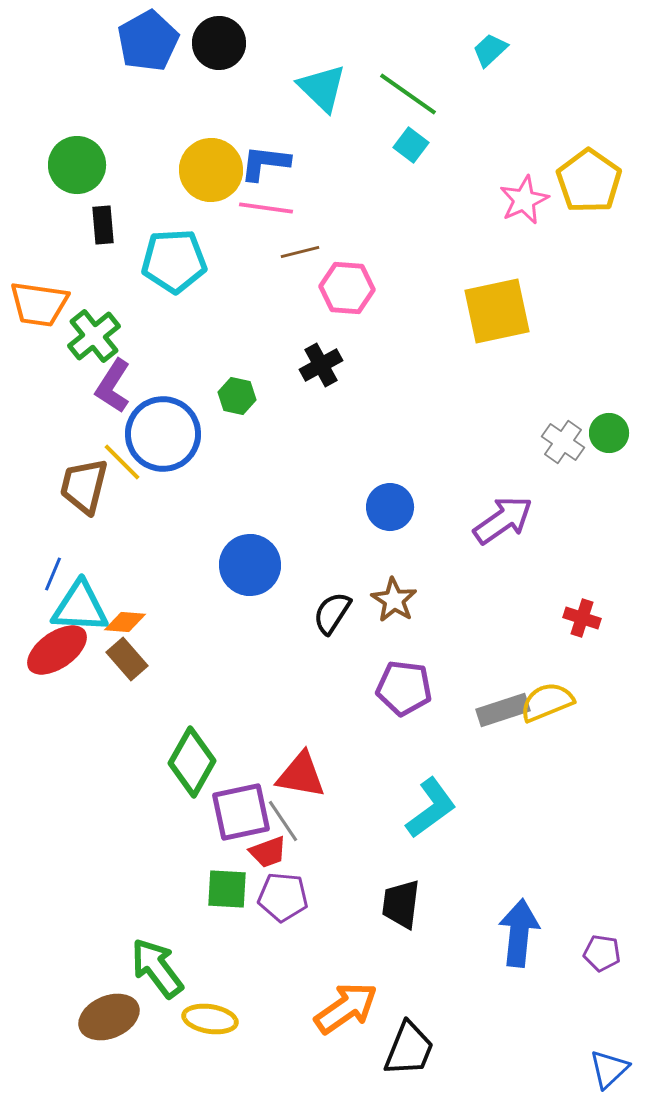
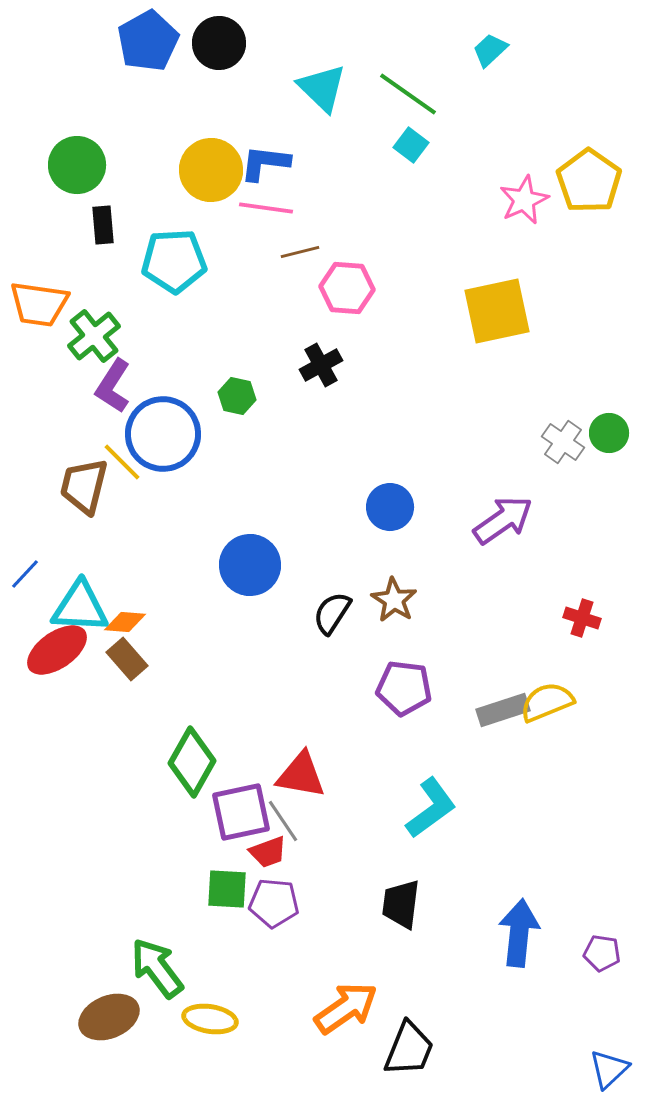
blue line at (53, 574): moved 28 px left; rotated 20 degrees clockwise
purple pentagon at (283, 897): moved 9 px left, 6 px down
